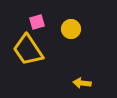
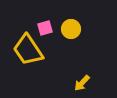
pink square: moved 8 px right, 6 px down
yellow arrow: rotated 54 degrees counterclockwise
